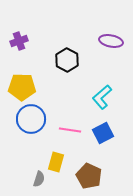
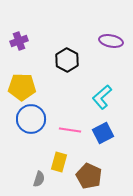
yellow rectangle: moved 3 px right
